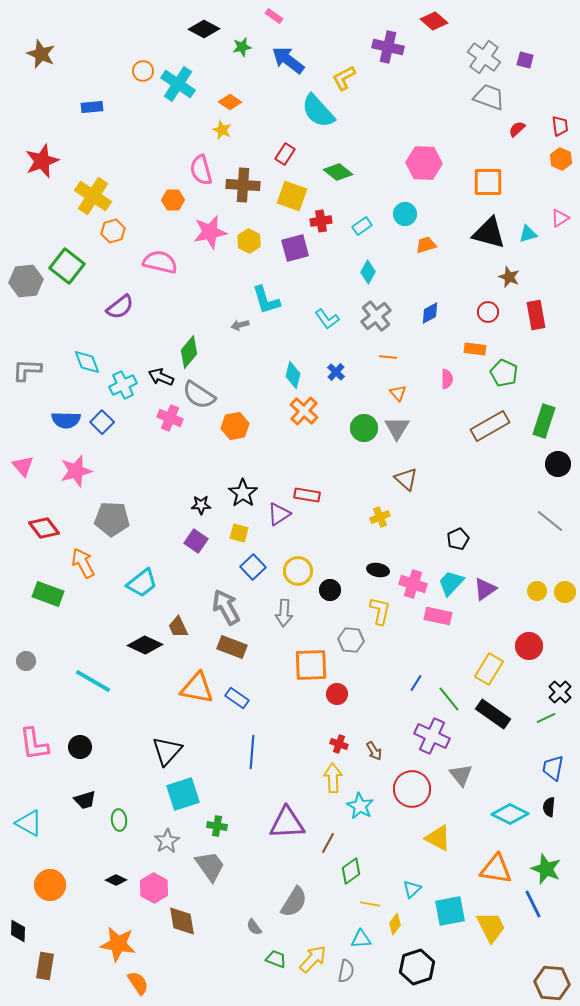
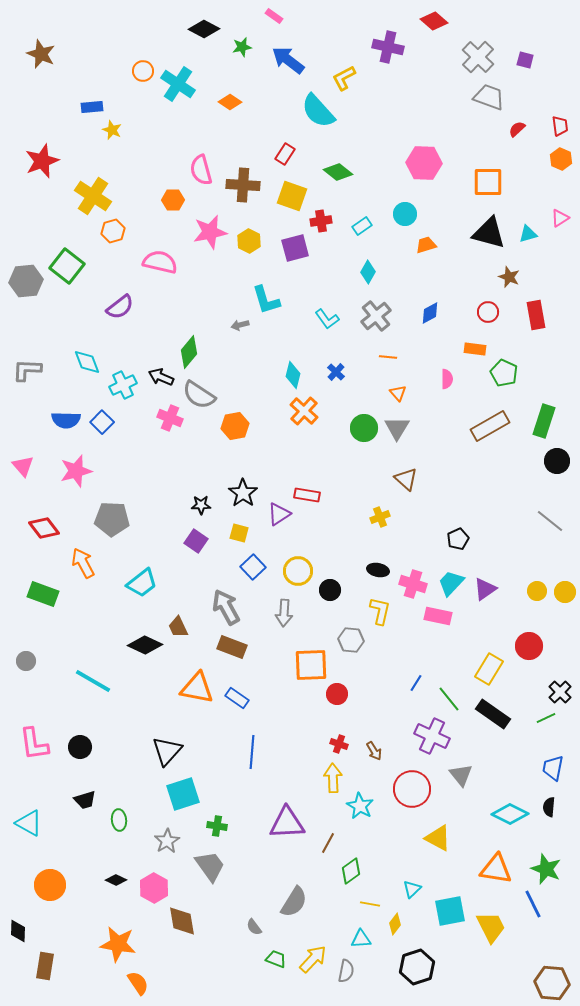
gray cross at (484, 57): moved 6 px left; rotated 8 degrees clockwise
yellow star at (222, 130): moved 110 px left
black circle at (558, 464): moved 1 px left, 3 px up
green rectangle at (48, 594): moved 5 px left
